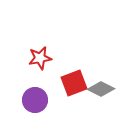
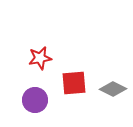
red square: rotated 16 degrees clockwise
gray diamond: moved 12 px right
